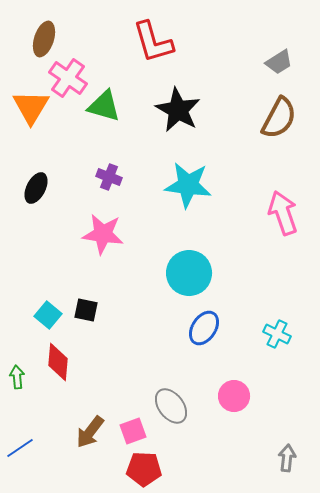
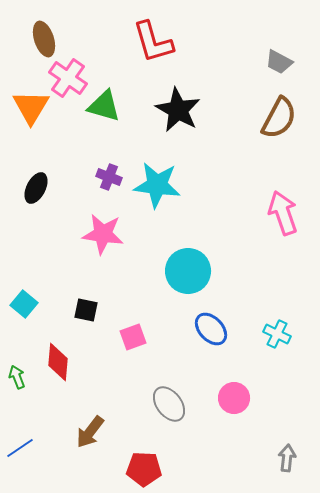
brown ellipse: rotated 36 degrees counterclockwise
gray trapezoid: rotated 60 degrees clockwise
cyan star: moved 31 px left
cyan circle: moved 1 px left, 2 px up
cyan square: moved 24 px left, 11 px up
blue ellipse: moved 7 px right, 1 px down; rotated 76 degrees counterclockwise
green arrow: rotated 15 degrees counterclockwise
pink circle: moved 2 px down
gray ellipse: moved 2 px left, 2 px up
pink square: moved 94 px up
